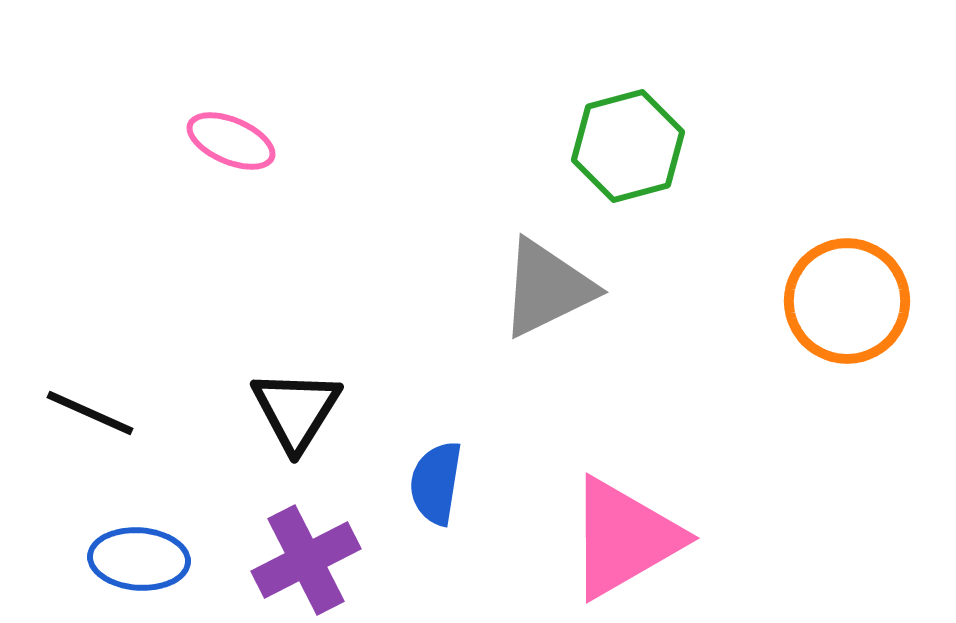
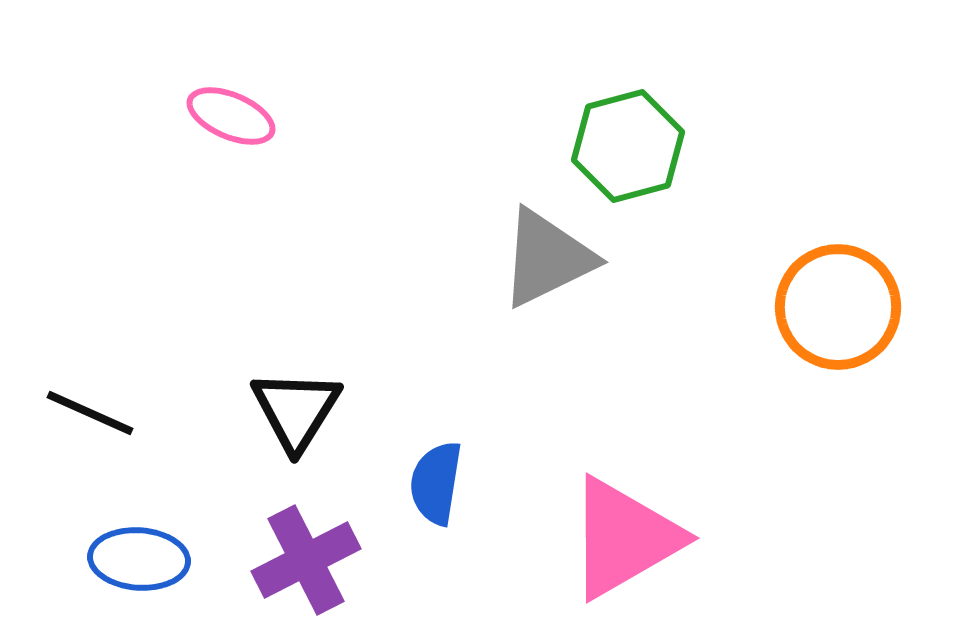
pink ellipse: moved 25 px up
gray triangle: moved 30 px up
orange circle: moved 9 px left, 6 px down
